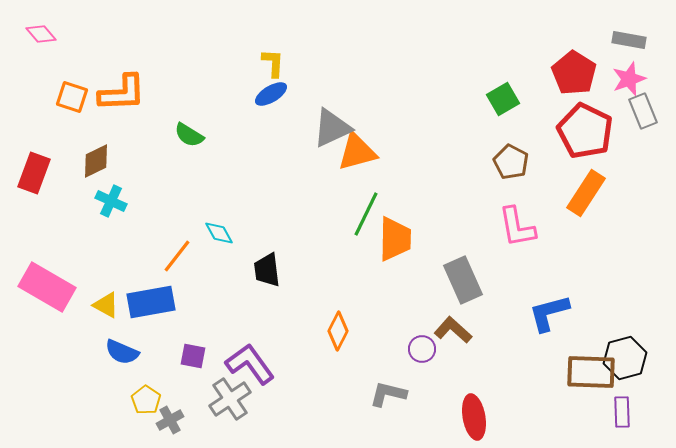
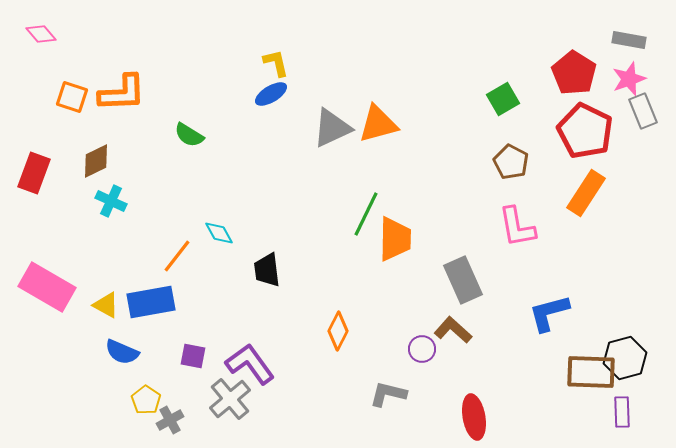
yellow L-shape at (273, 63): moved 3 px right; rotated 16 degrees counterclockwise
orange triangle at (357, 152): moved 21 px right, 28 px up
gray cross at (230, 399): rotated 6 degrees counterclockwise
